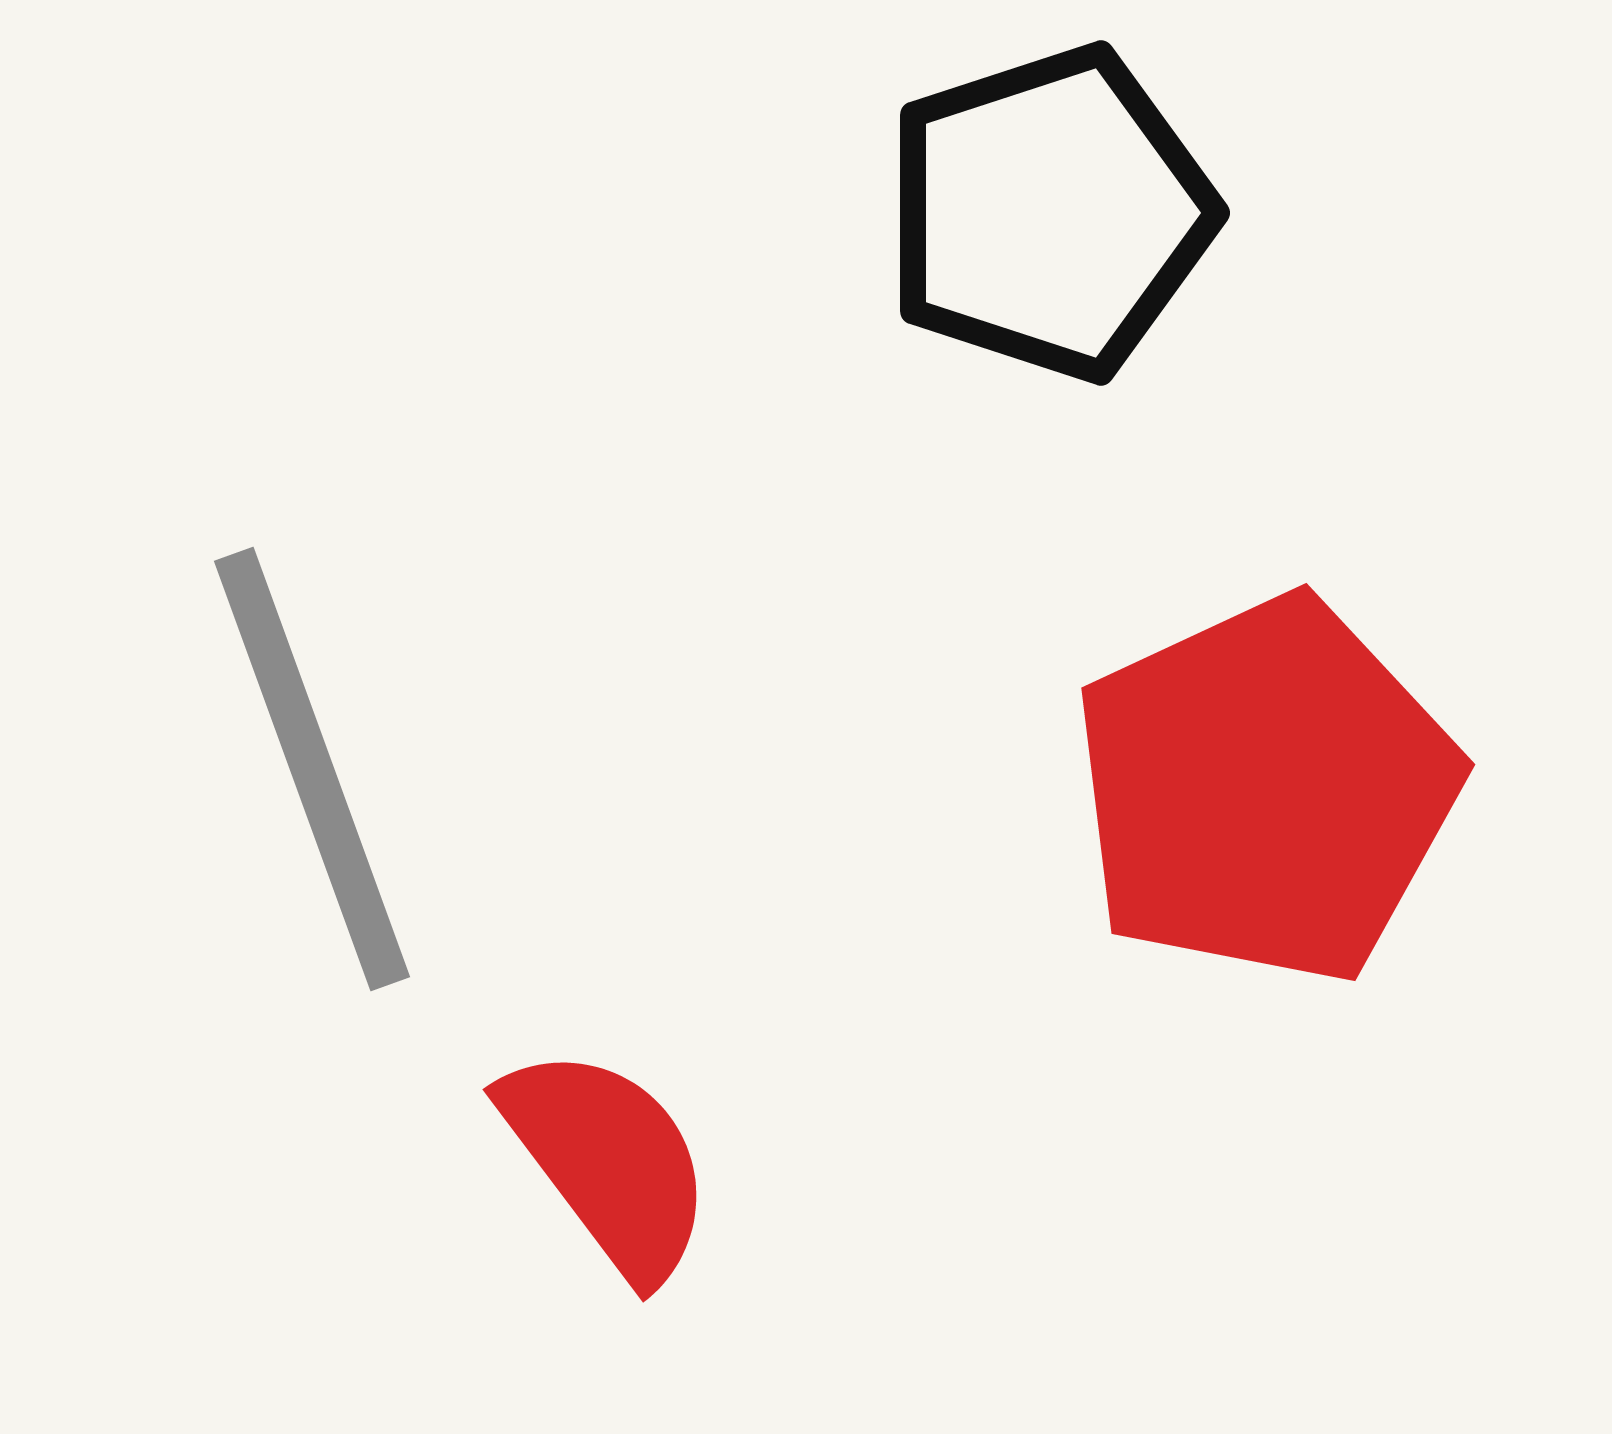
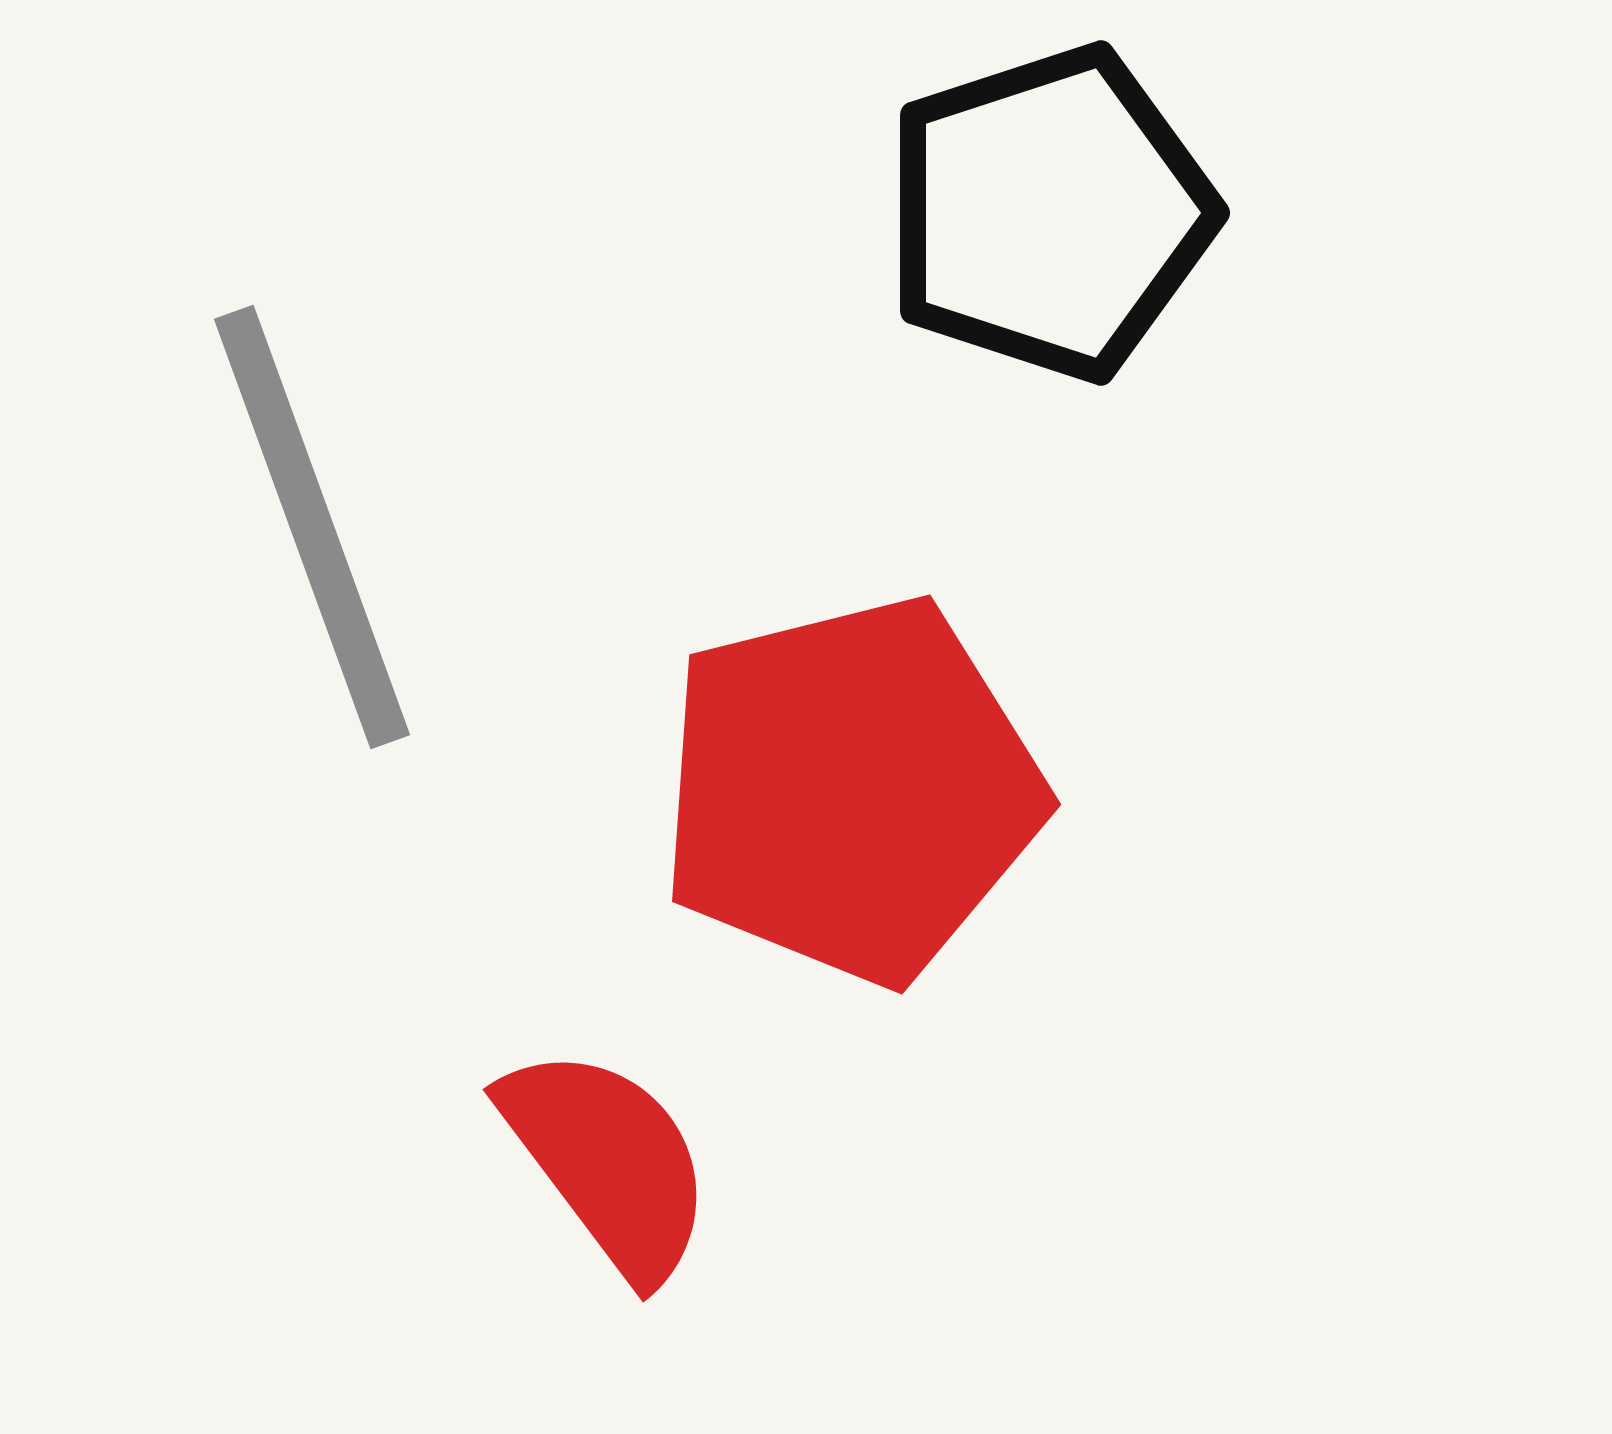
gray line: moved 242 px up
red pentagon: moved 415 px left; rotated 11 degrees clockwise
